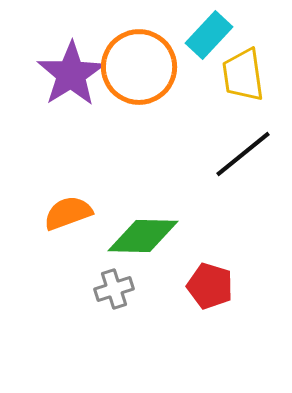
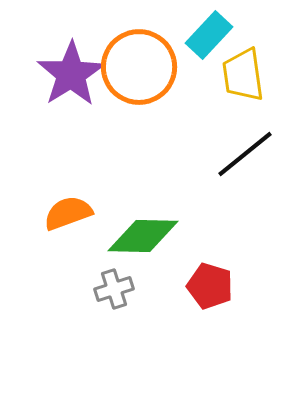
black line: moved 2 px right
